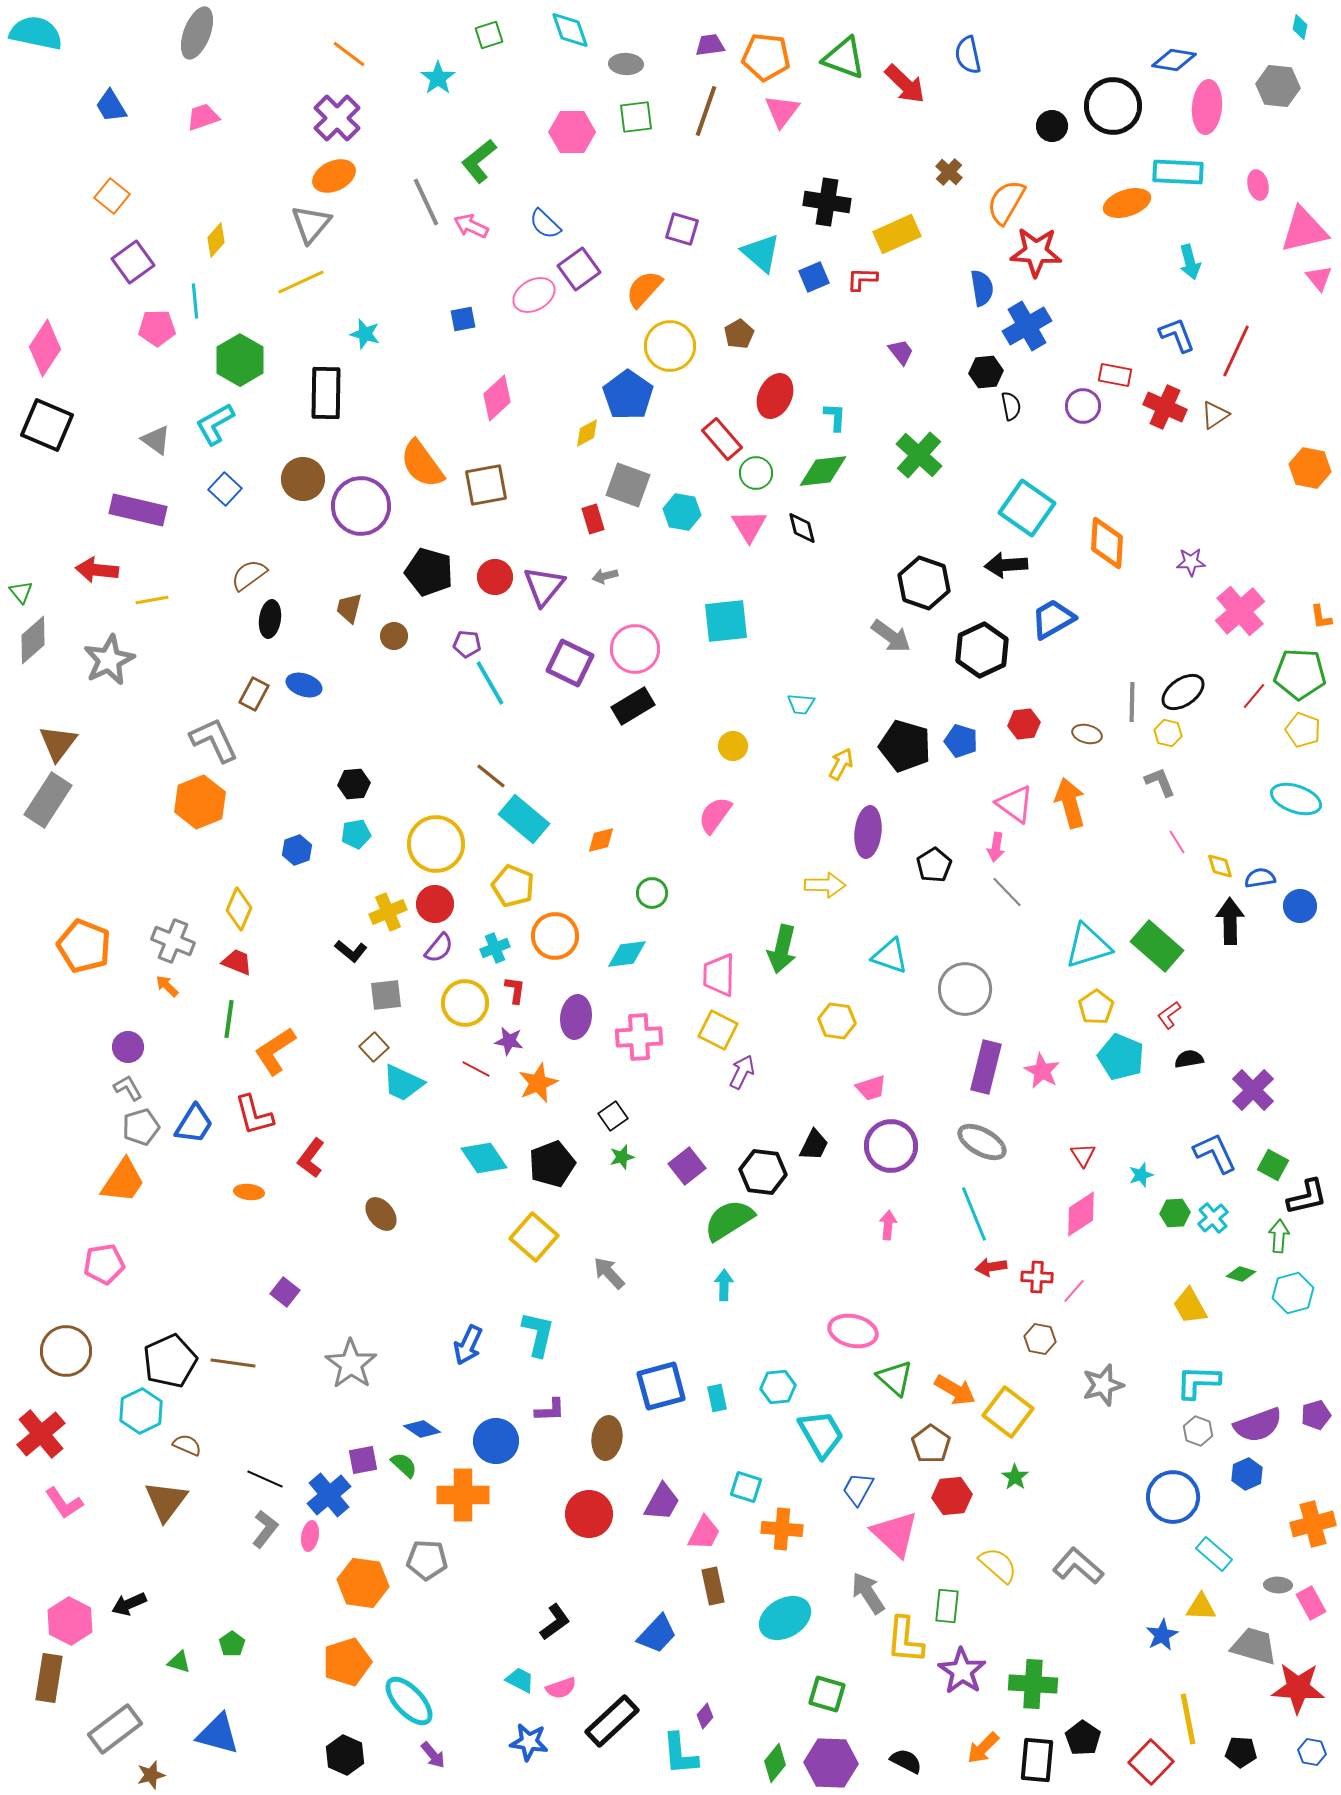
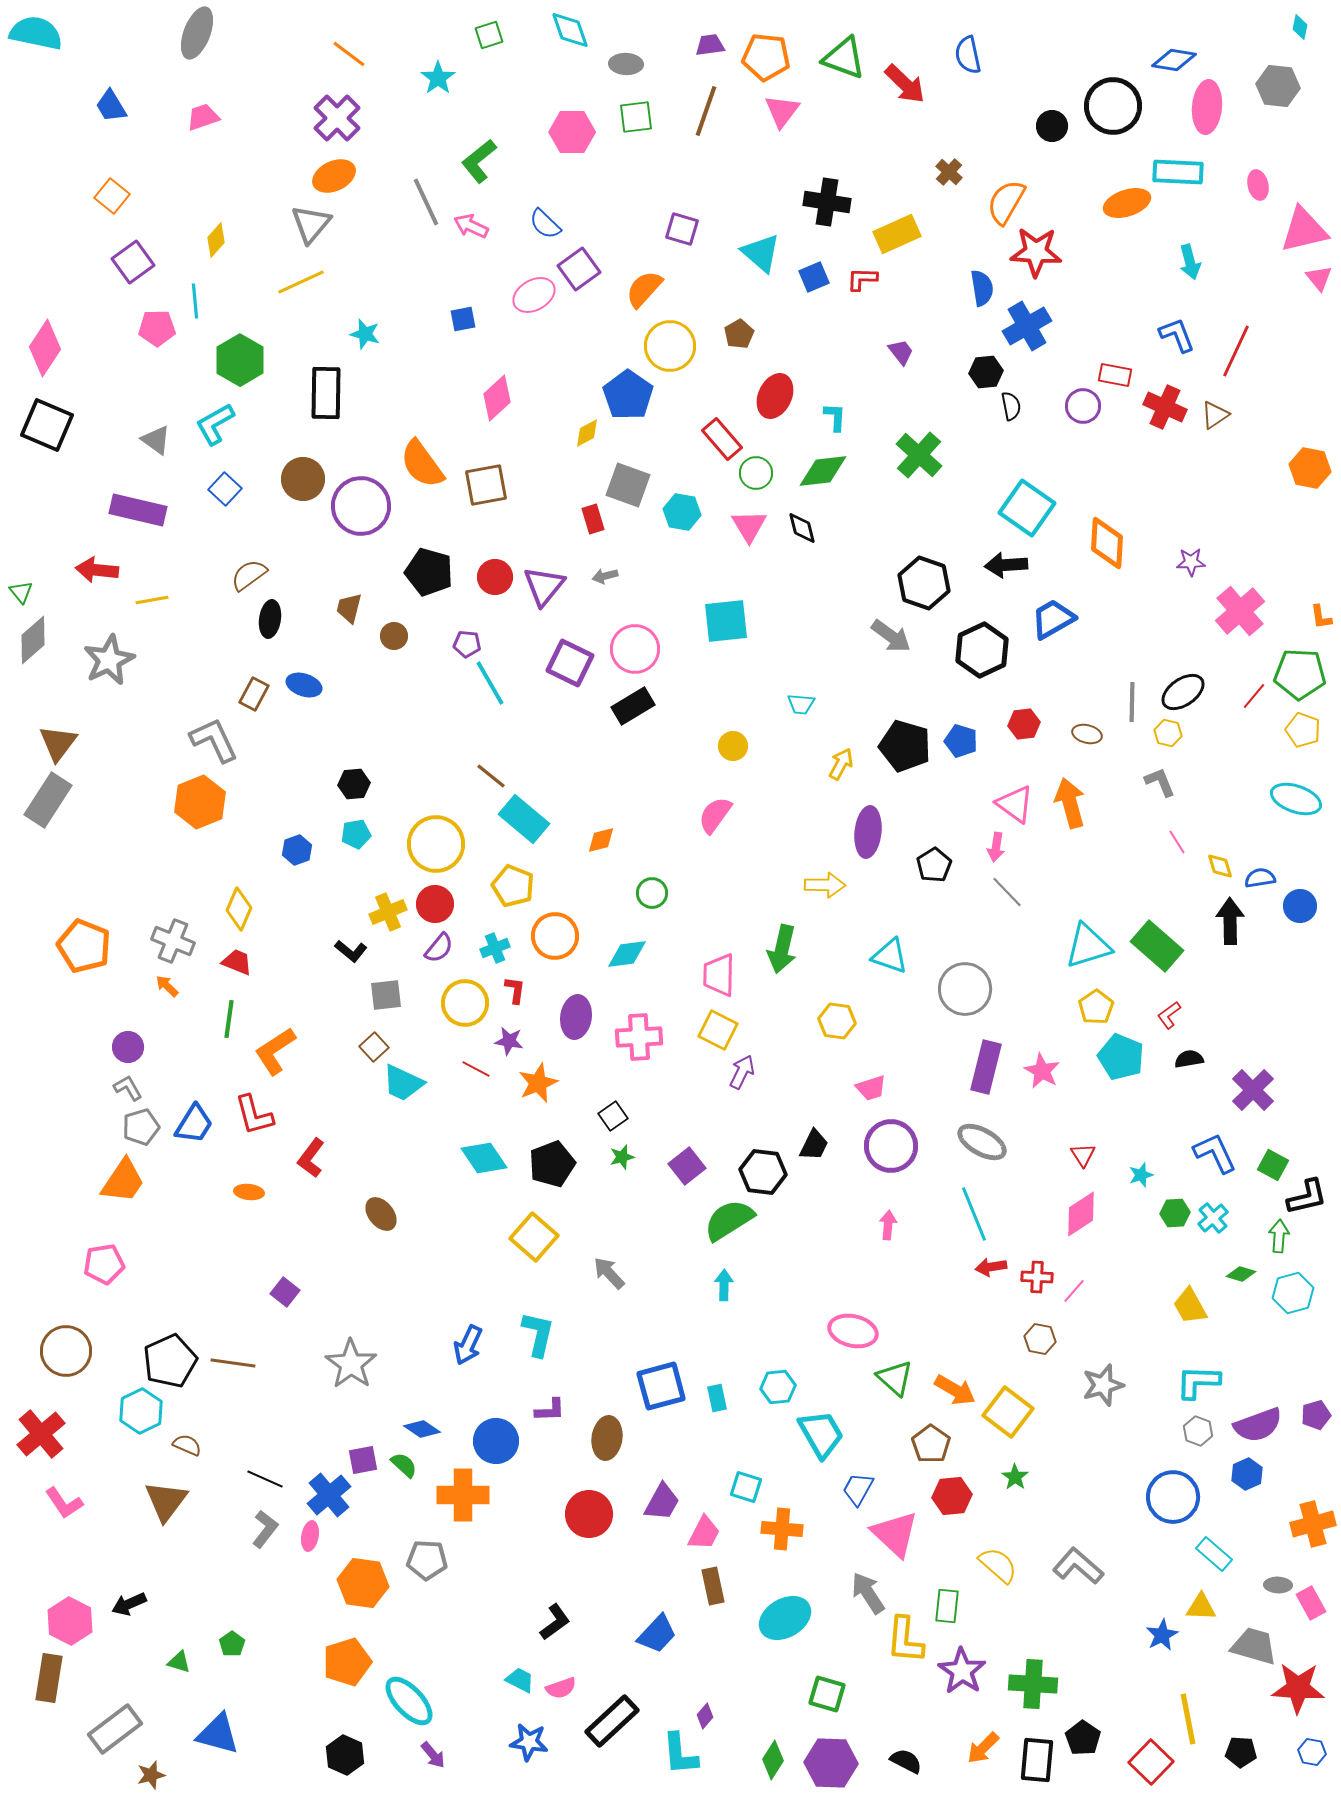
green diamond at (775, 1763): moved 2 px left, 3 px up; rotated 6 degrees counterclockwise
